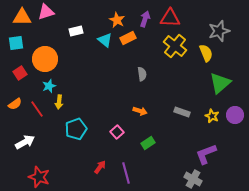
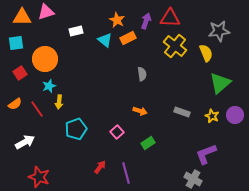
purple arrow: moved 1 px right, 2 px down
gray star: rotated 10 degrees clockwise
